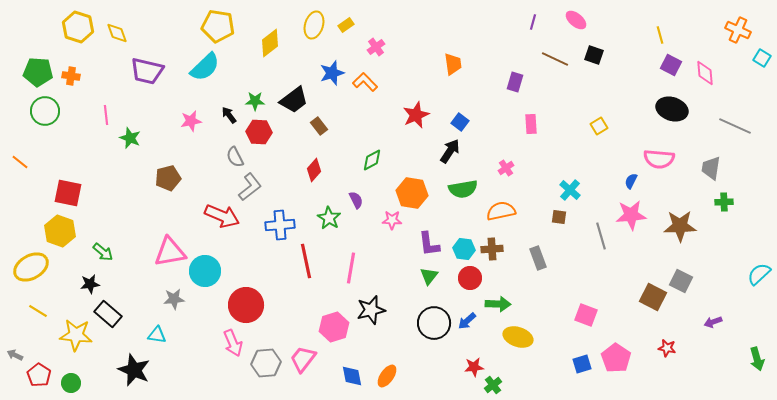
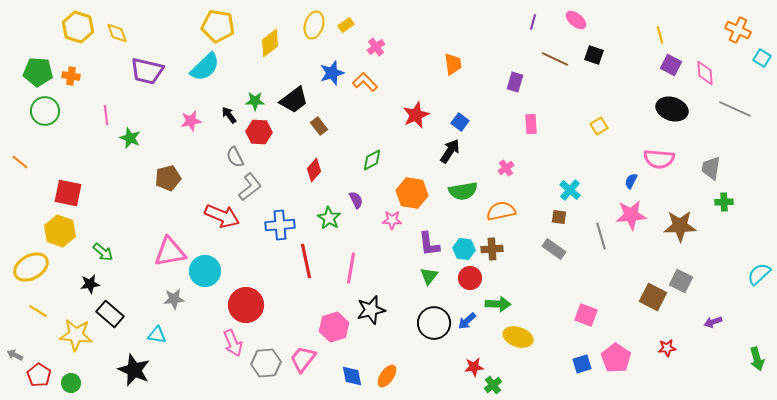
gray line at (735, 126): moved 17 px up
green semicircle at (463, 189): moved 2 px down
gray rectangle at (538, 258): moved 16 px right, 9 px up; rotated 35 degrees counterclockwise
black rectangle at (108, 314): moved 2 px right
red star at (667, 348): rotated 18 degrees counterclockwise
